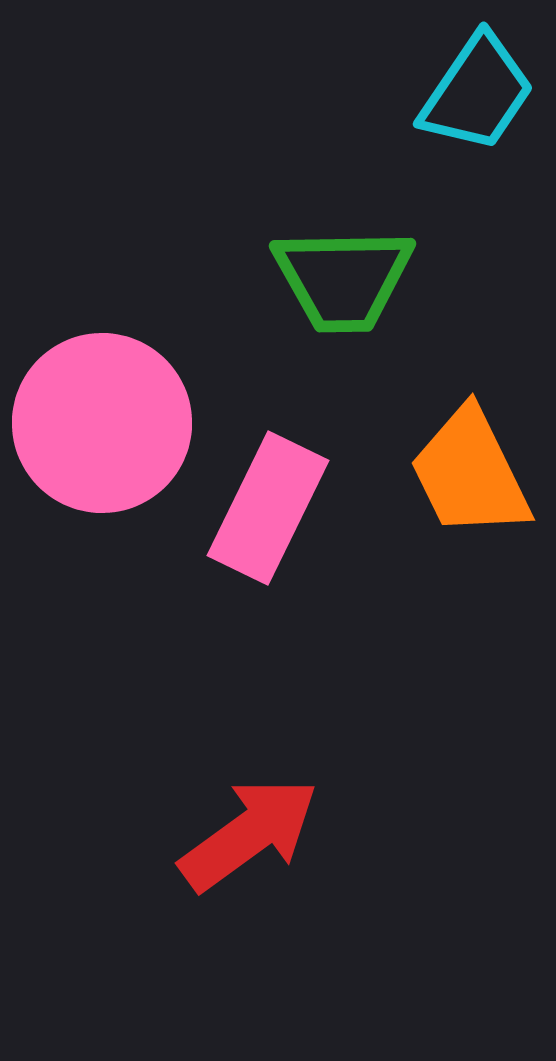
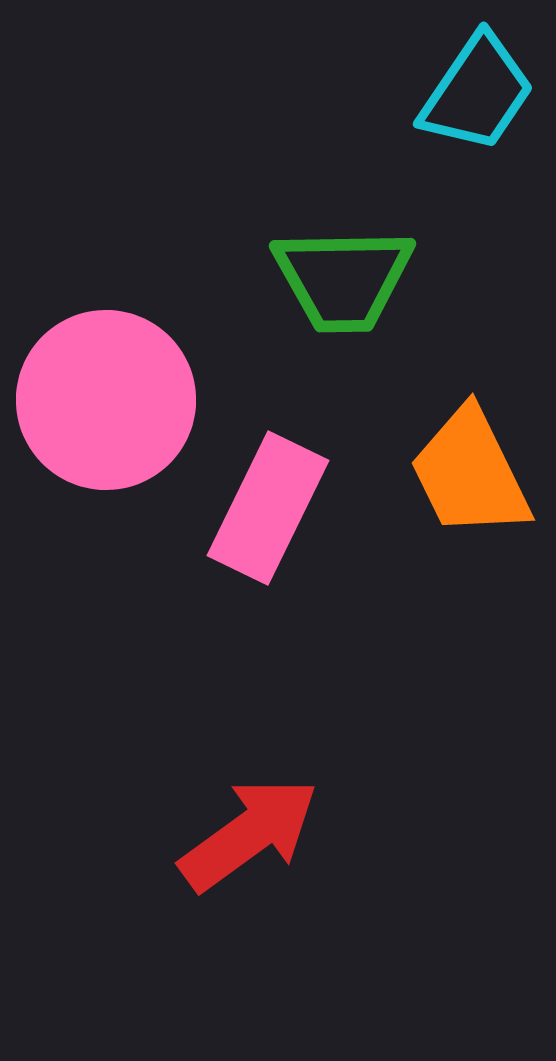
pink circle: moved 4 px right, 23 px up
